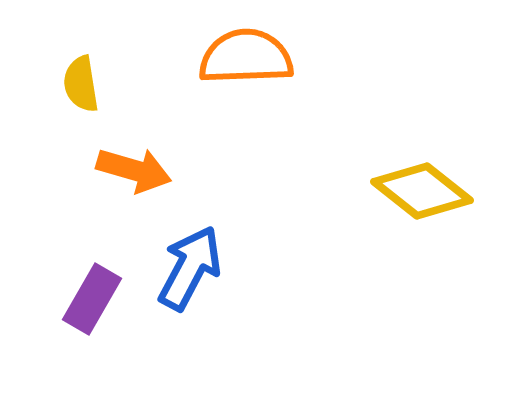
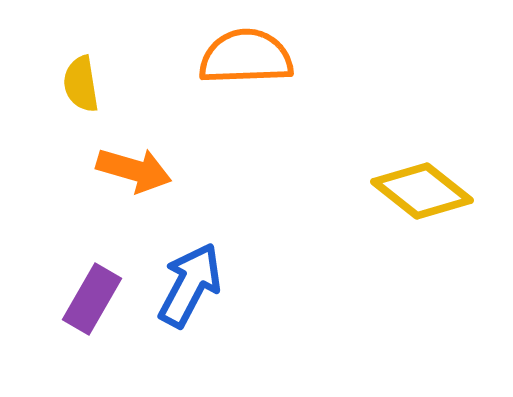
blue arrow: moved 17 px down
